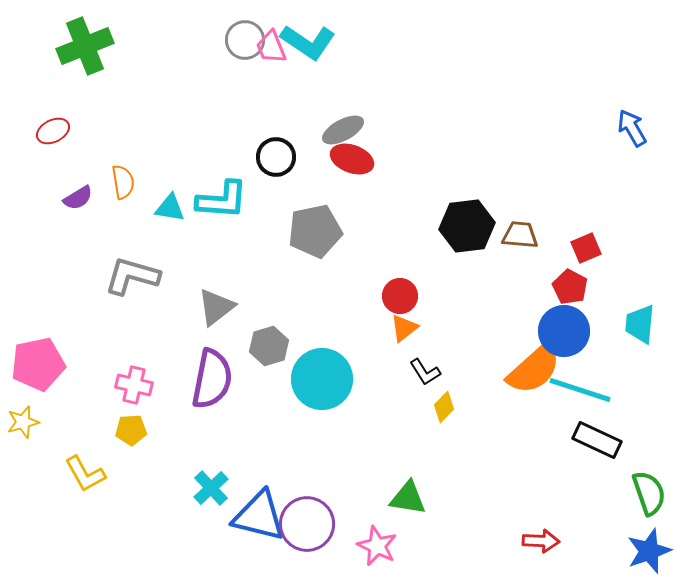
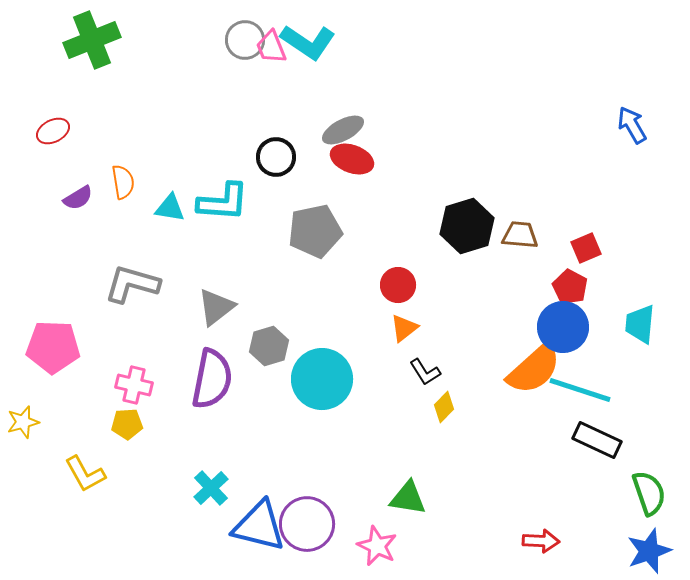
green cross at (85, 46): moved 7 px right, 6 px up
blue arrow at (632, 128): moved 3 px up
cyan L-shape at (222, 200): moved 1 px right, 2 px down
black hexagon at (467, 226): rotated 10 degrees counterclockwise
gray L-shape at (132, 276): moved 8 px down
red circle at (400, 296): moved 2 px left, 11 px up
blue circle at (564, 331): moved 1 px left, 4 px up
pink pentagon at (38, 364): moved 15 px right, 17 px up; rotated 14 degrees clockwise
yellow pentagon at (131, 430): moved 4 px left, 6 px up
blue triangle at (259, 516): moved 10 px down
